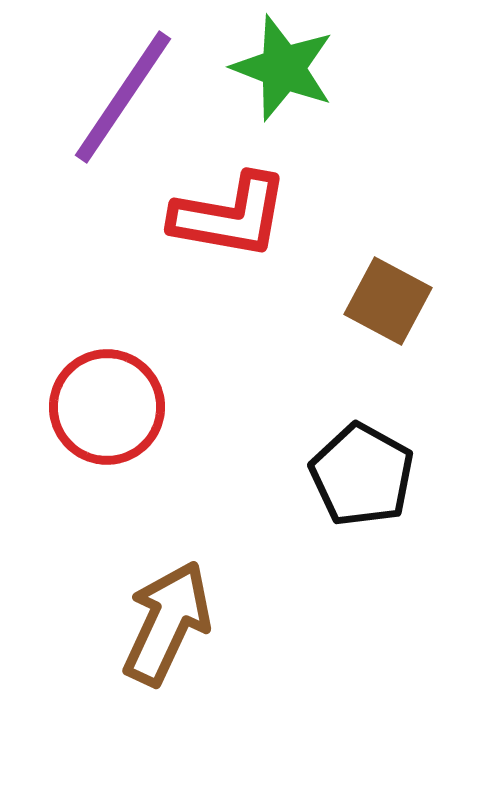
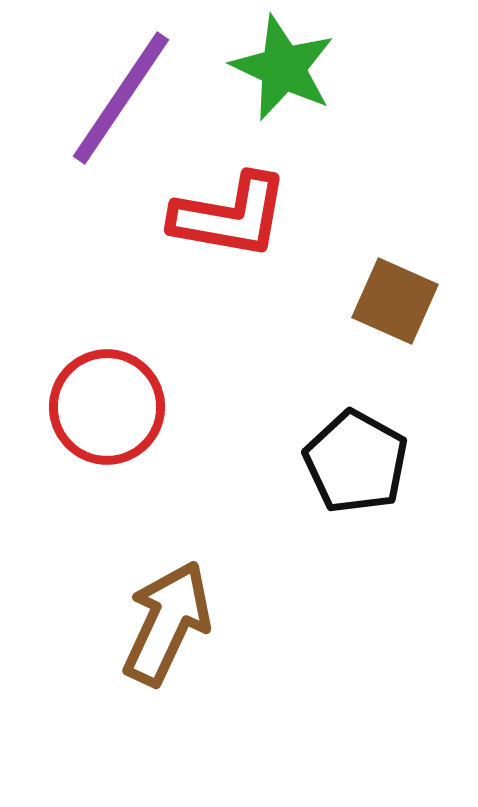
green star: rotated 4 degrees clockwise
purple line: moved 2 px left, 1 px down
brown square: moved 7 px right; rotated 4 degrees counterclockwise
black pentagon: moved 6 px left, 13 px up
